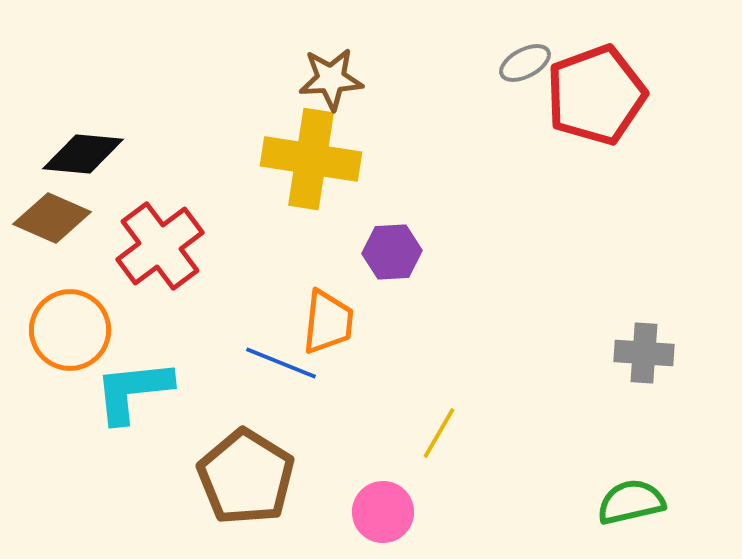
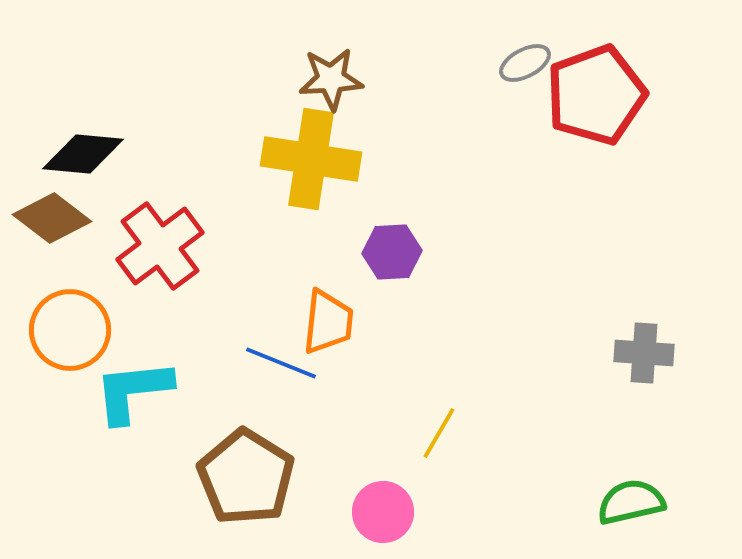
brown diamond: rotated 14 degrees clockwise
